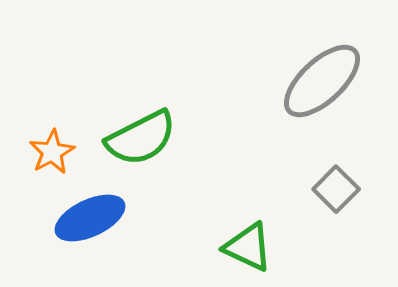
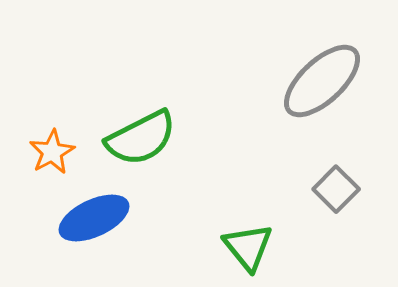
blue ellipse: moved 4 px right
green triangle: rotated 26 degrees clockwise
